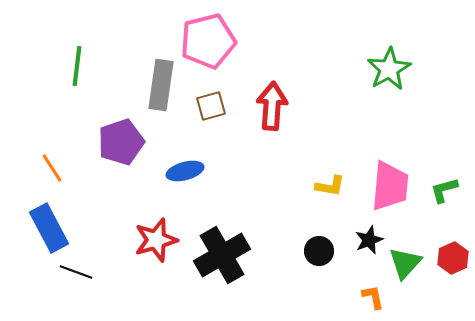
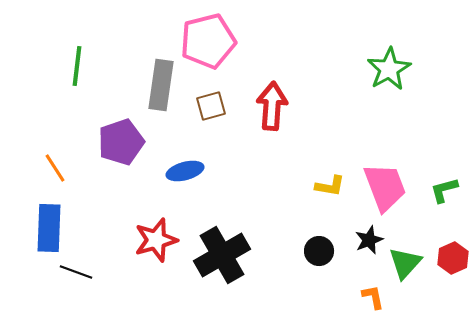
orange line: moved 3 px right
pink trapezoid: moved 5 px left, 1 px down; rotated 26 degrees counterclockwise
blue rectangle: rotated 30 degrees clockwise
